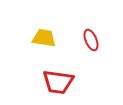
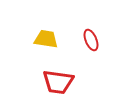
yellow trapezoid: moved 2 px right, 1 px down
